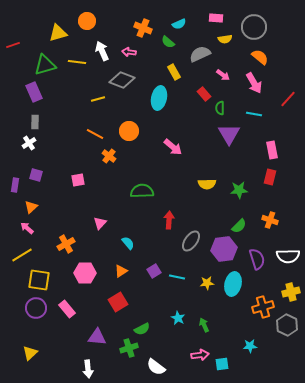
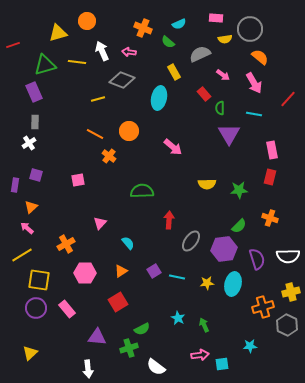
gray circle at (254, 27): moved 4 px left, 2 px down
orange cross at (270, 220): moved 2 px up
